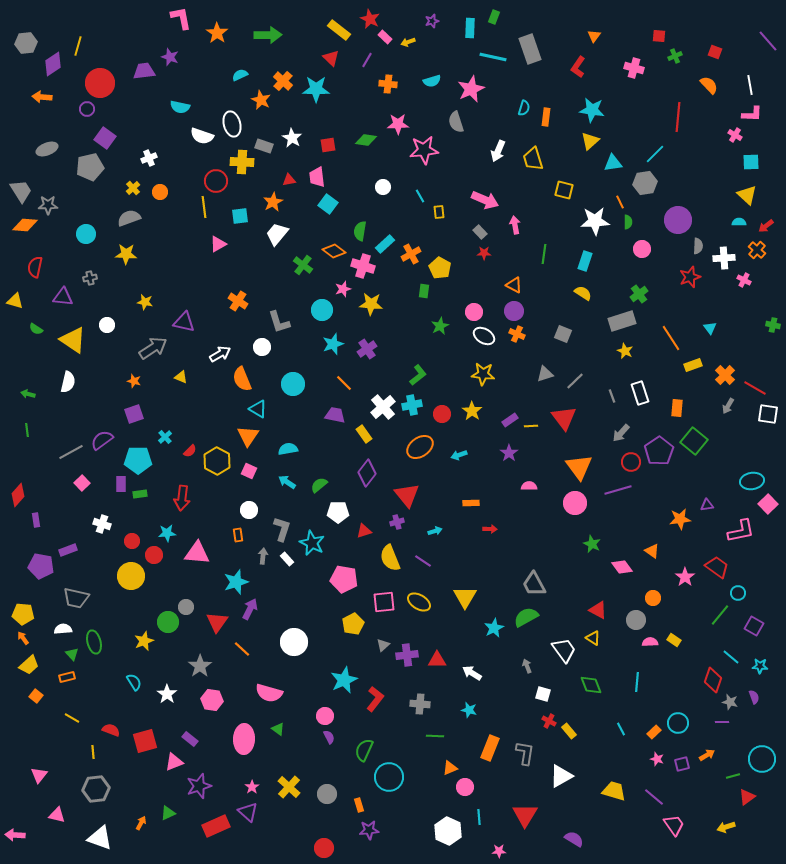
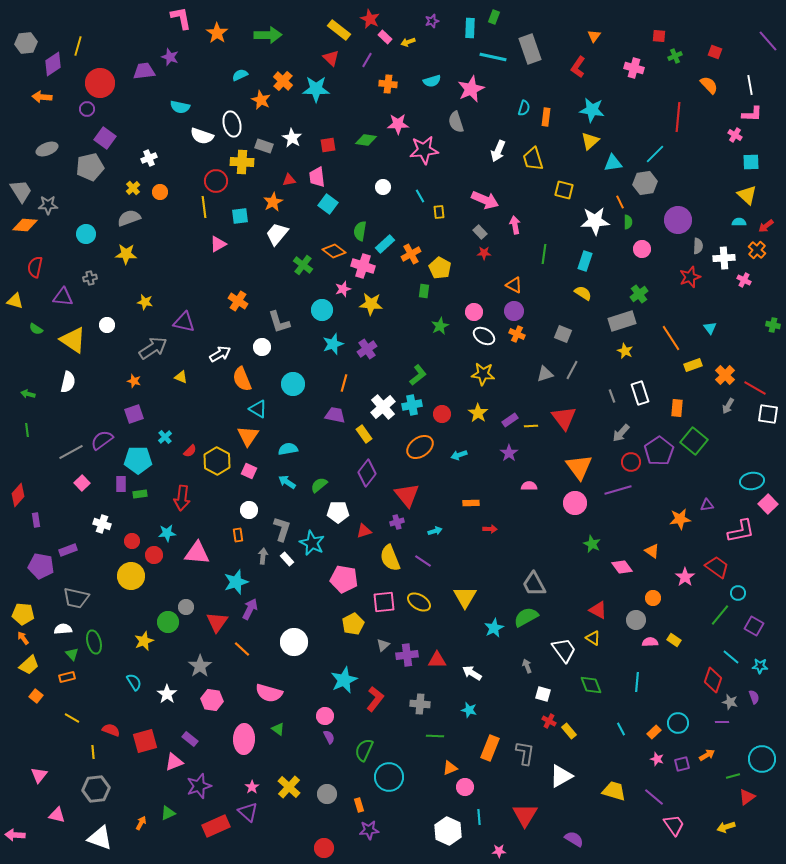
gray line at (575, 381): moved 3 px left, 11 px up; rotated 18 degrees counterclockwise
orange line at (344, 383): rotated 60 degrees clockwise
yellow star at (472, 411): moved 6 px right, 2 px down
